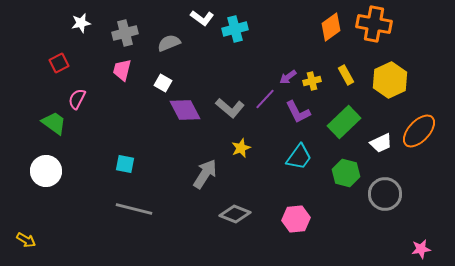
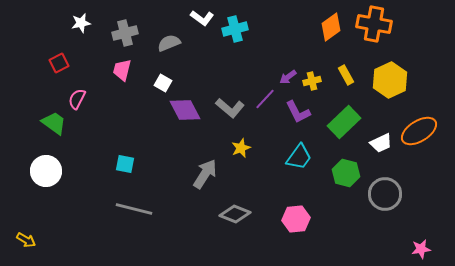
orange ellipse: rotated 15 degrees clockwise
